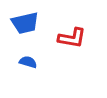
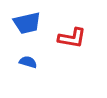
blue trapezoid: moved 2 px right
